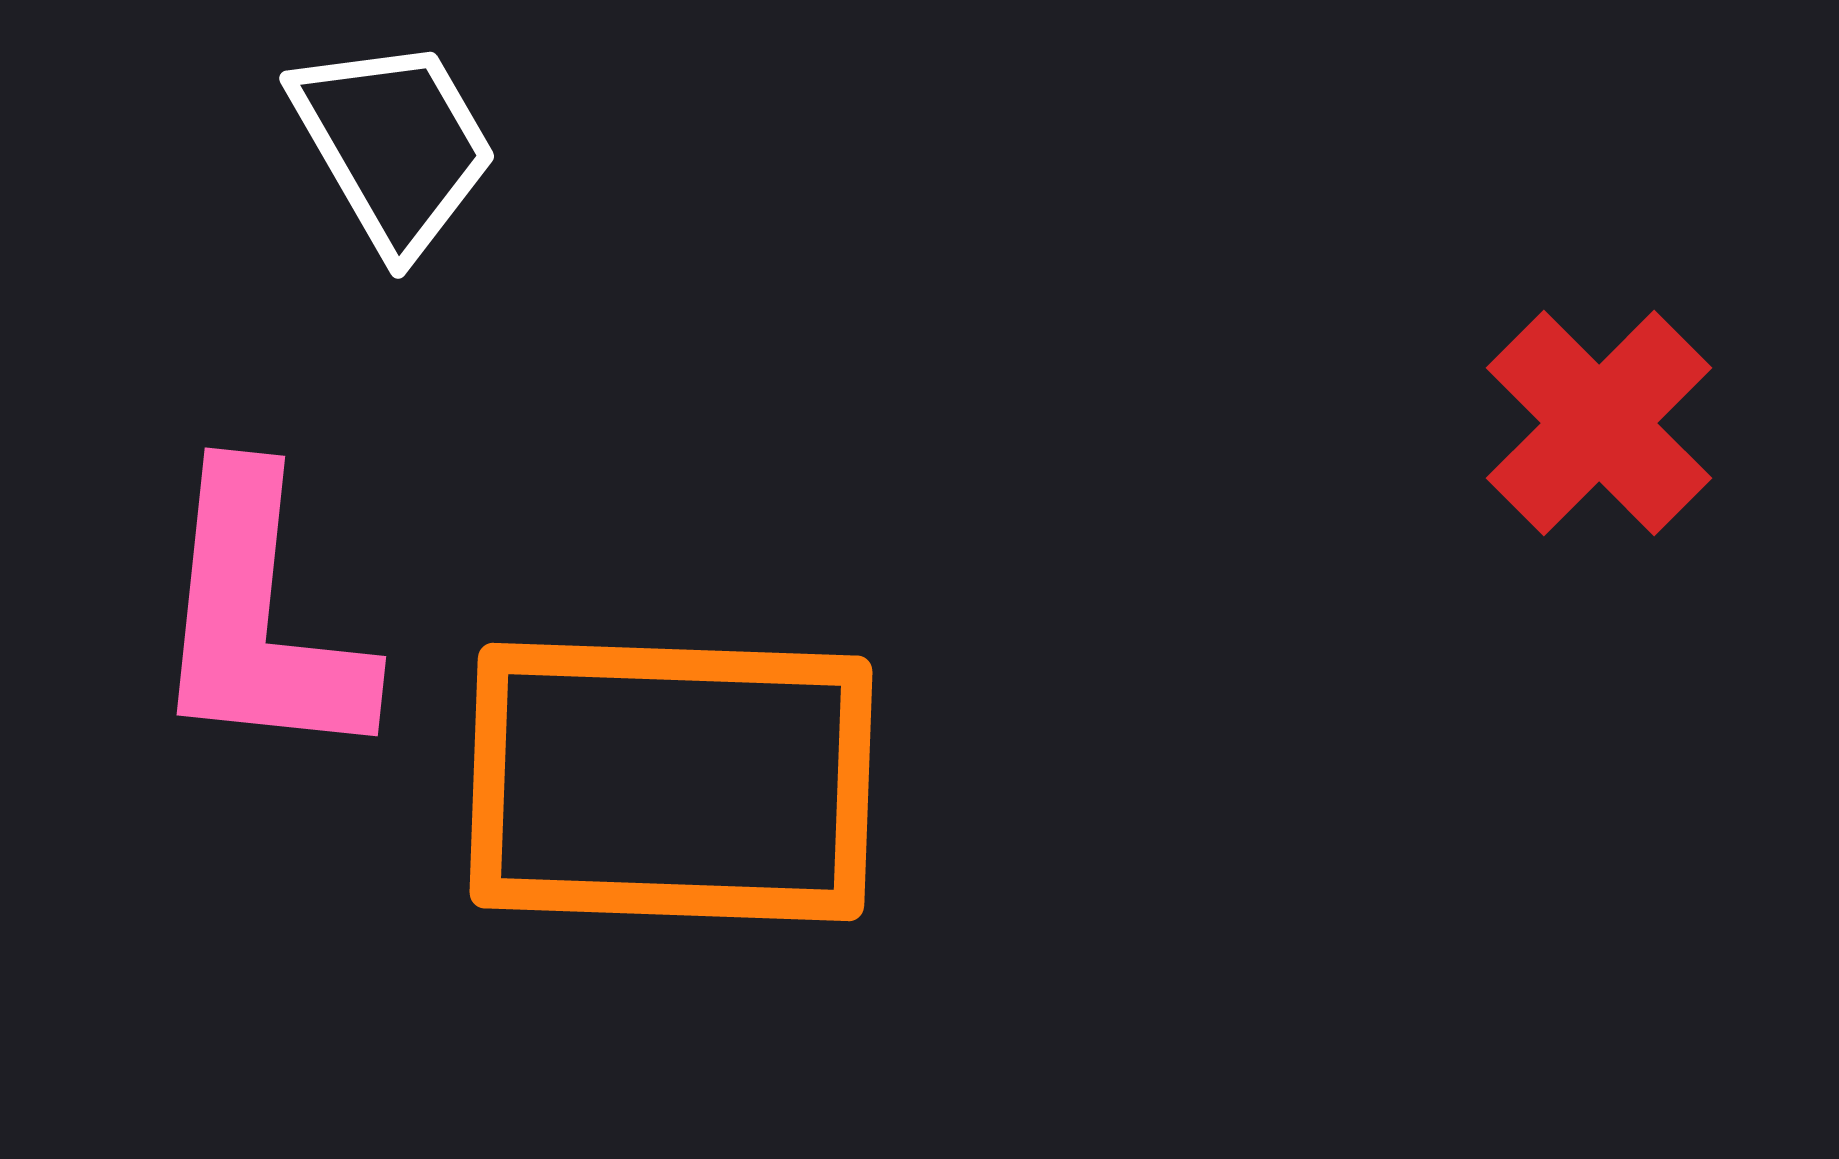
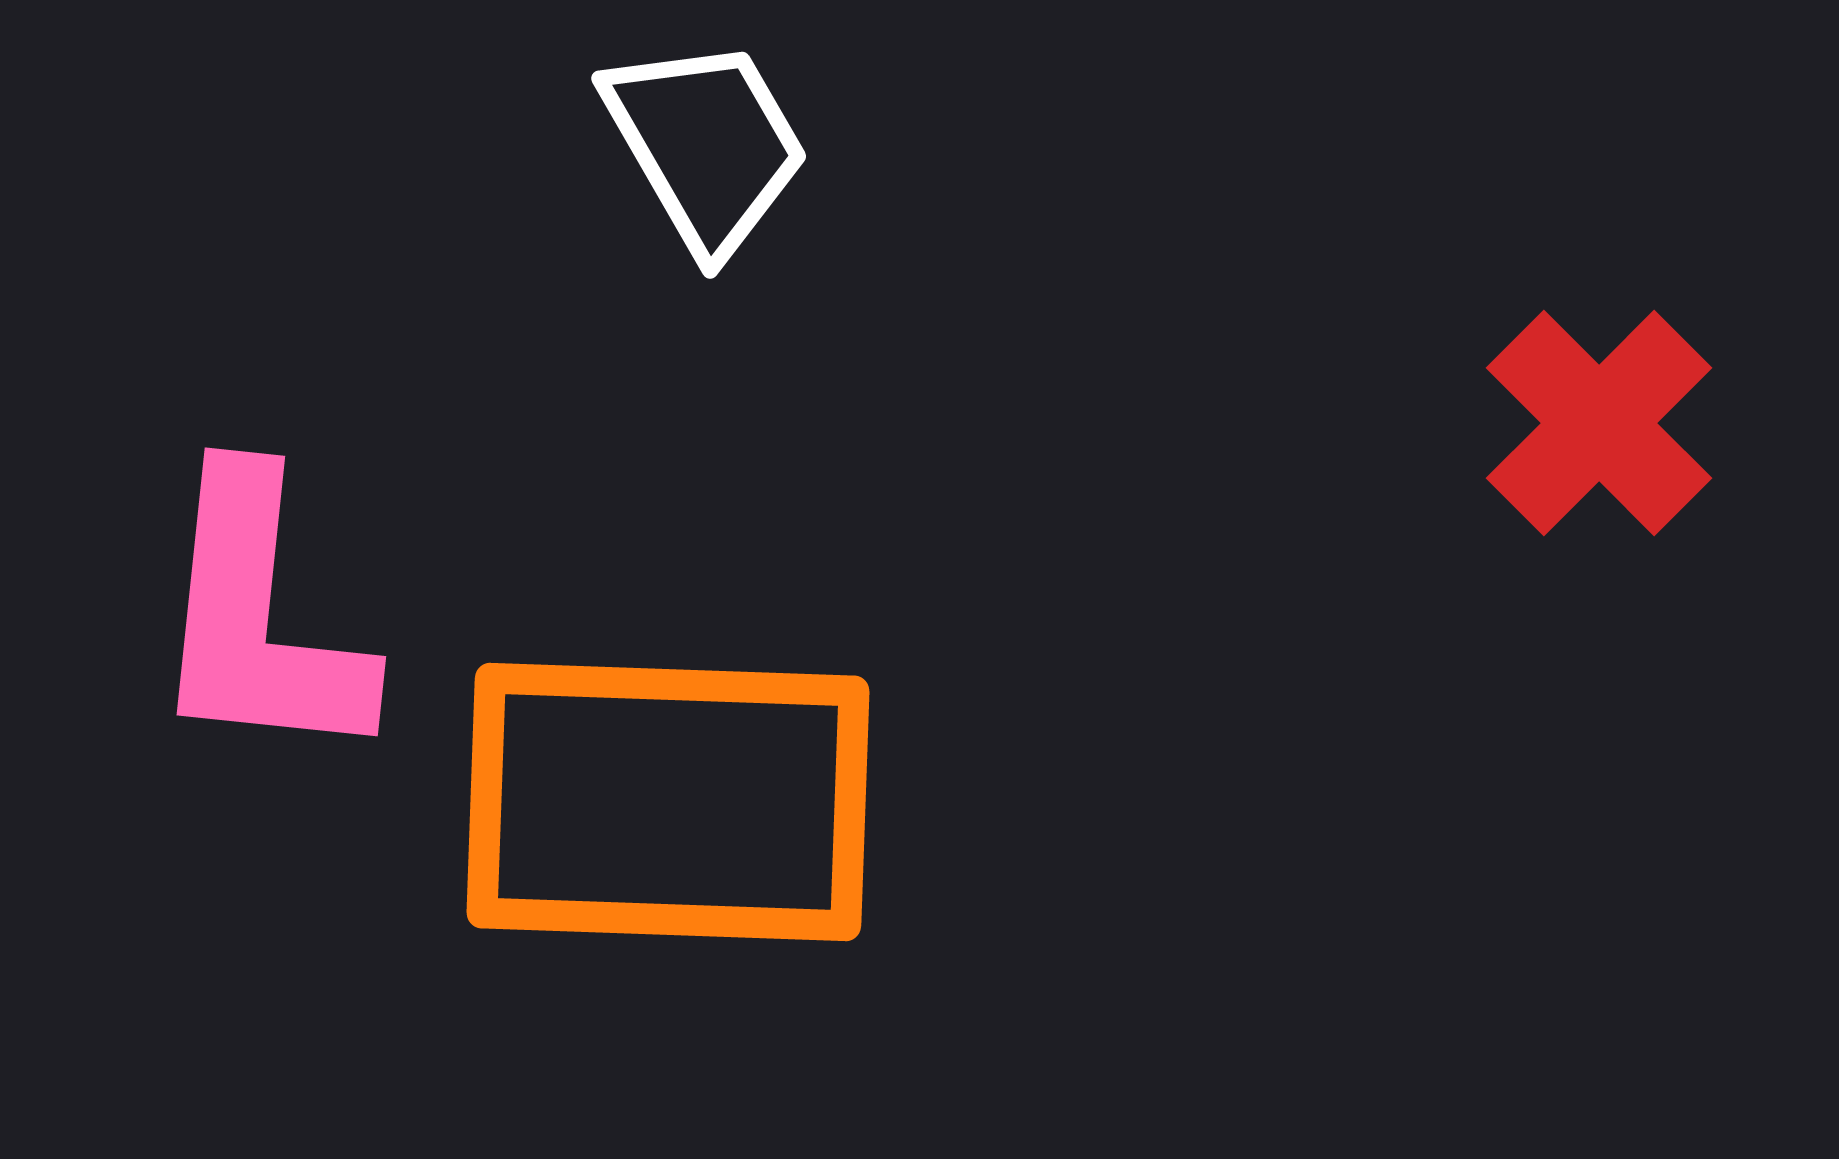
white trapezoid: moved 312 px right
orange rectangle: moved 3 px left, 20 px down
